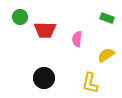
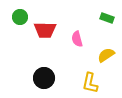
pink semicircle: rotated 21 degrees counterclockwise
